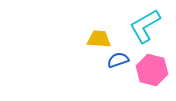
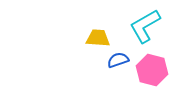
yellow trapezoid: moved 1 px left, 1 px up
